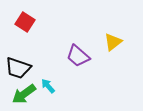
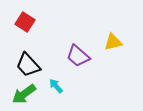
yellow triangle: rotated 24 degrees clockwise
black trapezoid: moved 10 px right, 3 px up; rotated 28 degrees clockwise
cyan arrow: moved 8 px right
